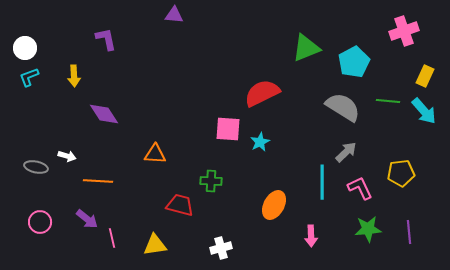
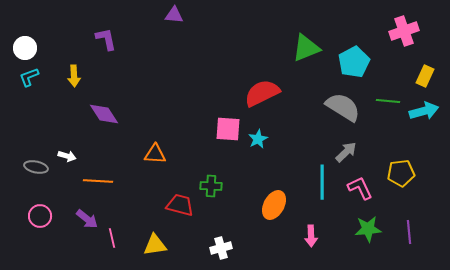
cyan arrow: rotated 64 degrees counterclockwise
cyan star: moved 2 px left, 3 px up
green cross: moved 5 px down
pink circle: moved 6 px up
